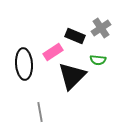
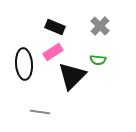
gray cross: moved 1 px left, 2 px up; rotated 12 degrees counterclockwise
black rectangle: moved 20 px left, 9 px up
gray line: rotated 72 degrees counterclockwise
